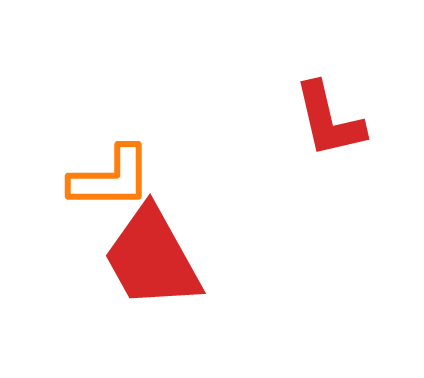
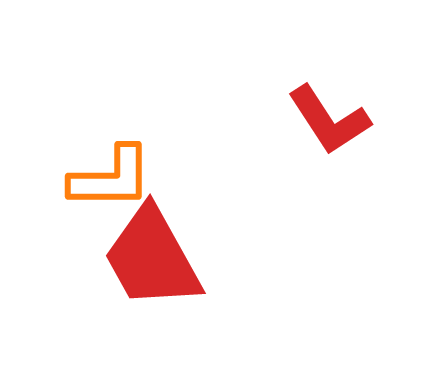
red L-shape: rotated 20 degrees counterclockwise
